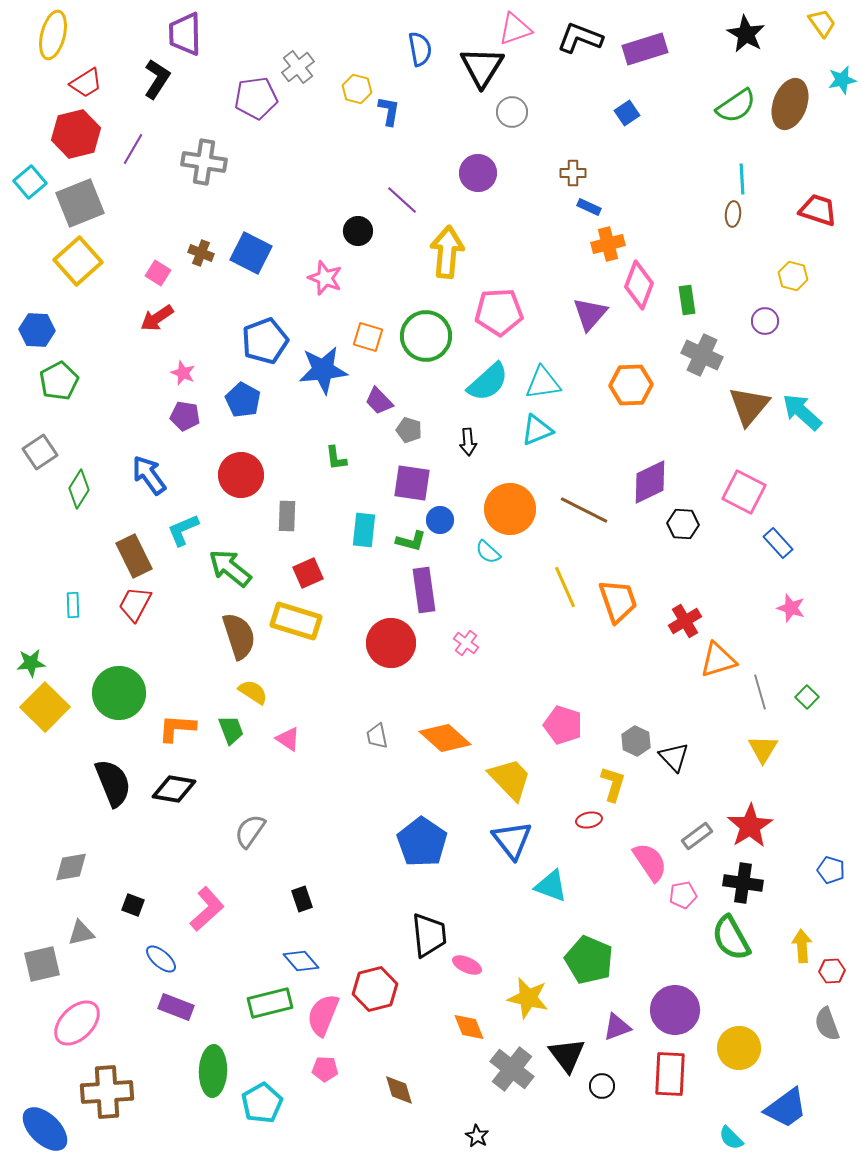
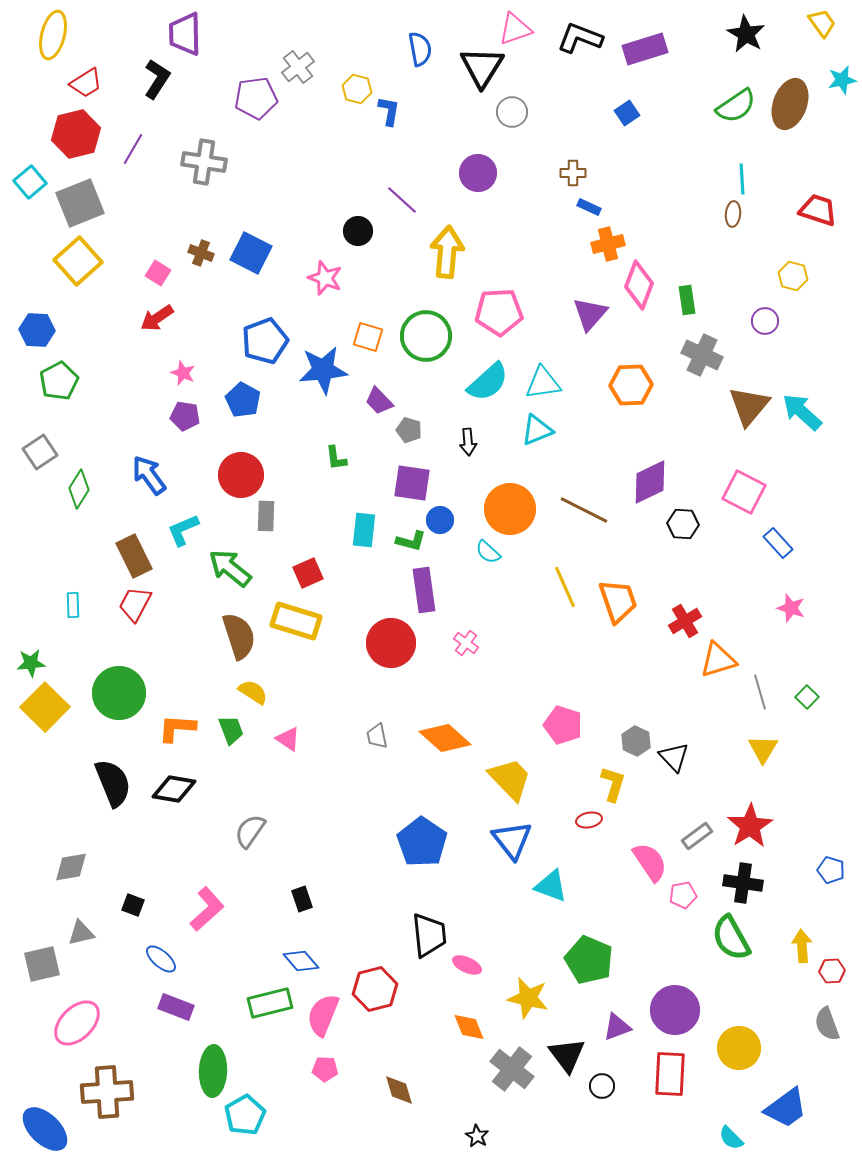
gray rectangle at (287, 516): moved 21 px left
cyan pentagon at (262, 1103): moved 17 px left, 12 px down
